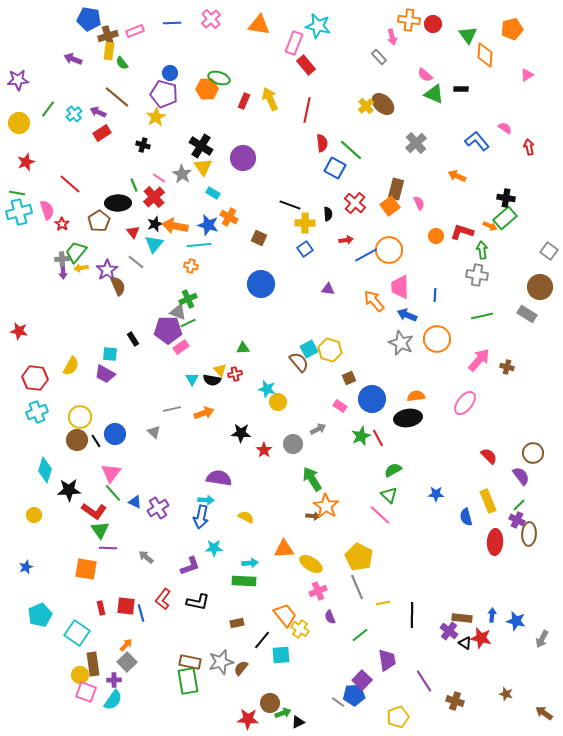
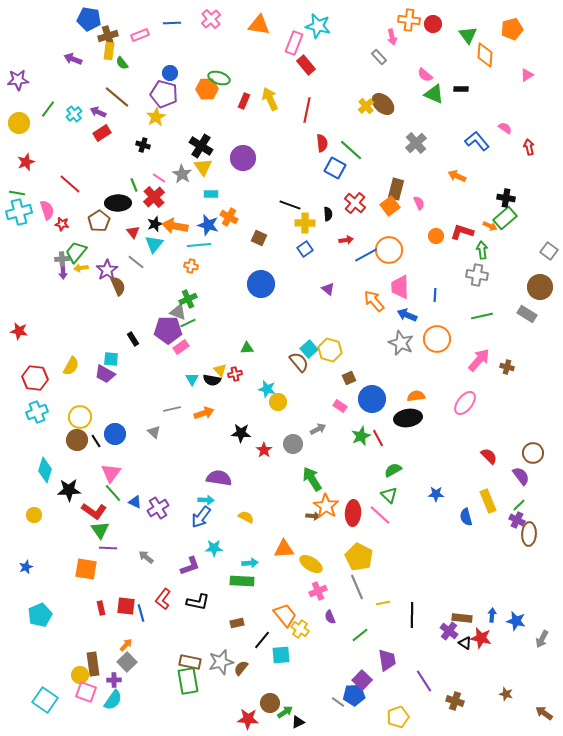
pink rectangle at (135, 31): moved 5 px right, 4 px down
cyan rectangle at (213, 193): moved 2 px left, 1 px down; rotated 32 degrees counterclockwise
red star at (62, 224): rotated 24 degrees counterclockwise
purple triangle at (328, 289): rotated 32 degrees clockwise
green triangle at (243, 348): moved 4 px right
cyan square at (309, 349): rotated 12 degrees counterclockwise
cyan square at (110, 354): moved 1 px right, 5 px down
blue arrow at (201, 517): rotated 25 degrees clockwise
red ellipse at (495, 542): moved 142 px left, 29 px up
green rectangle at (244, 581): moved 2 px left
cyan square at (77, 633): moved 32 px left, 67 px down
green arrow at (283, 713): moved 2 px right, 1 px up; rotated 14 degrees counterclockwise
